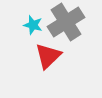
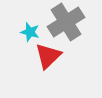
cyan star: moved 3 px left, 7 px down
